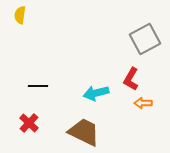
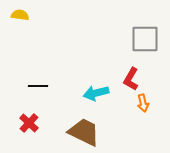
yellow semicircle: rotated 90 degrees clockwise
gray square: rotated 28 degrees clockwise
orange arrow: rotated 102 degrees counterclockwise
